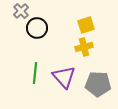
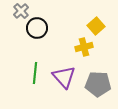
yellow square: moved 10 px right, 1 px down; rotated 24 degrees counterclockwise
